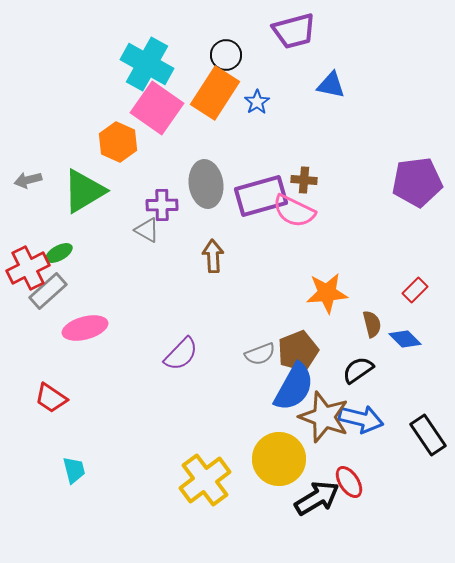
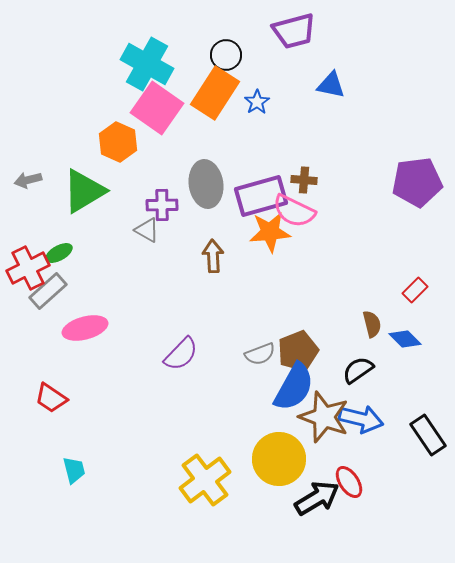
orange star: moved 57 px left, 61 px up
